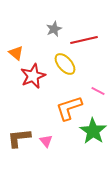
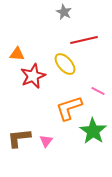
gray star: moved 10 px right, 17 px up; rotated 21 degrees counterclockwise
orange triangle: moved 1 px right, 1 px down; rotated 35 degrees counterclockwise
pink triangle: rotated 16 degrees clockwise
